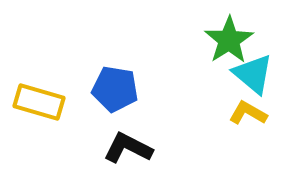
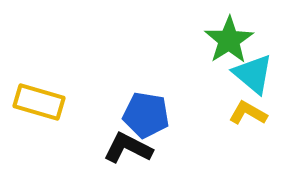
blue pentagon: moved 31 px right, 26 px down
